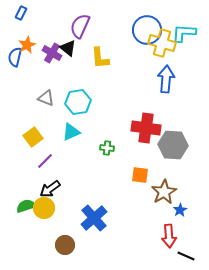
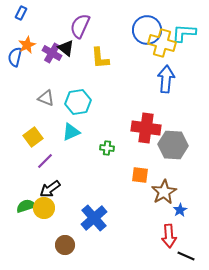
black triangle: moved 2 px left
